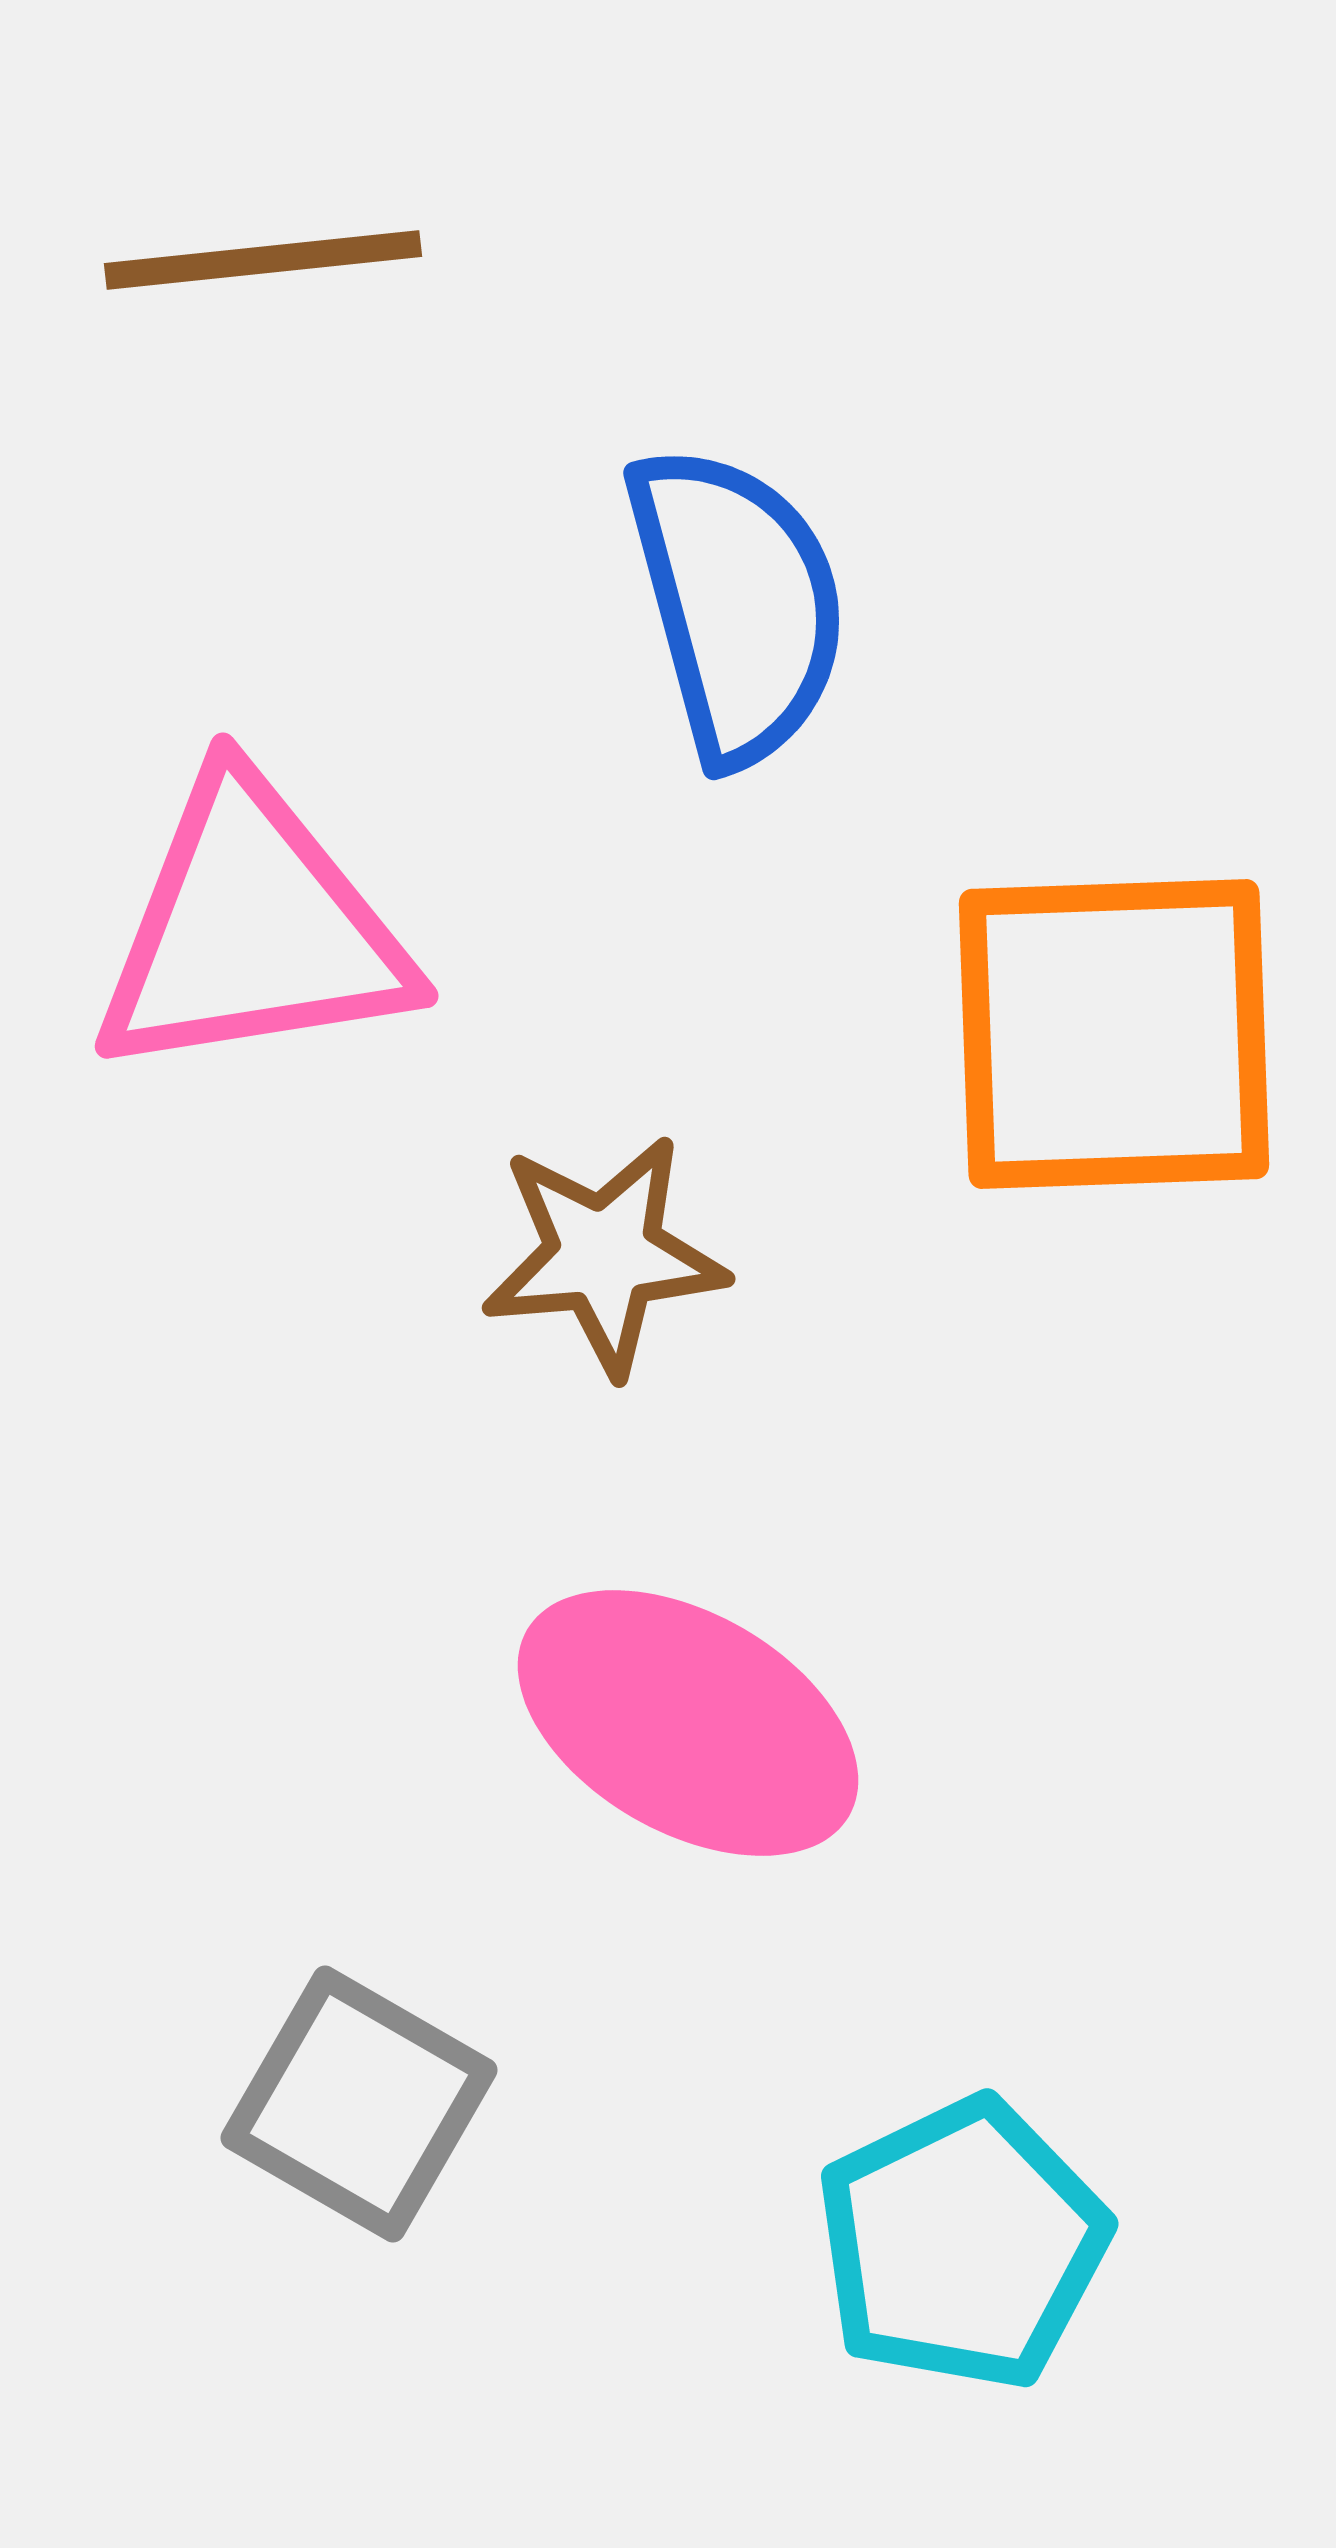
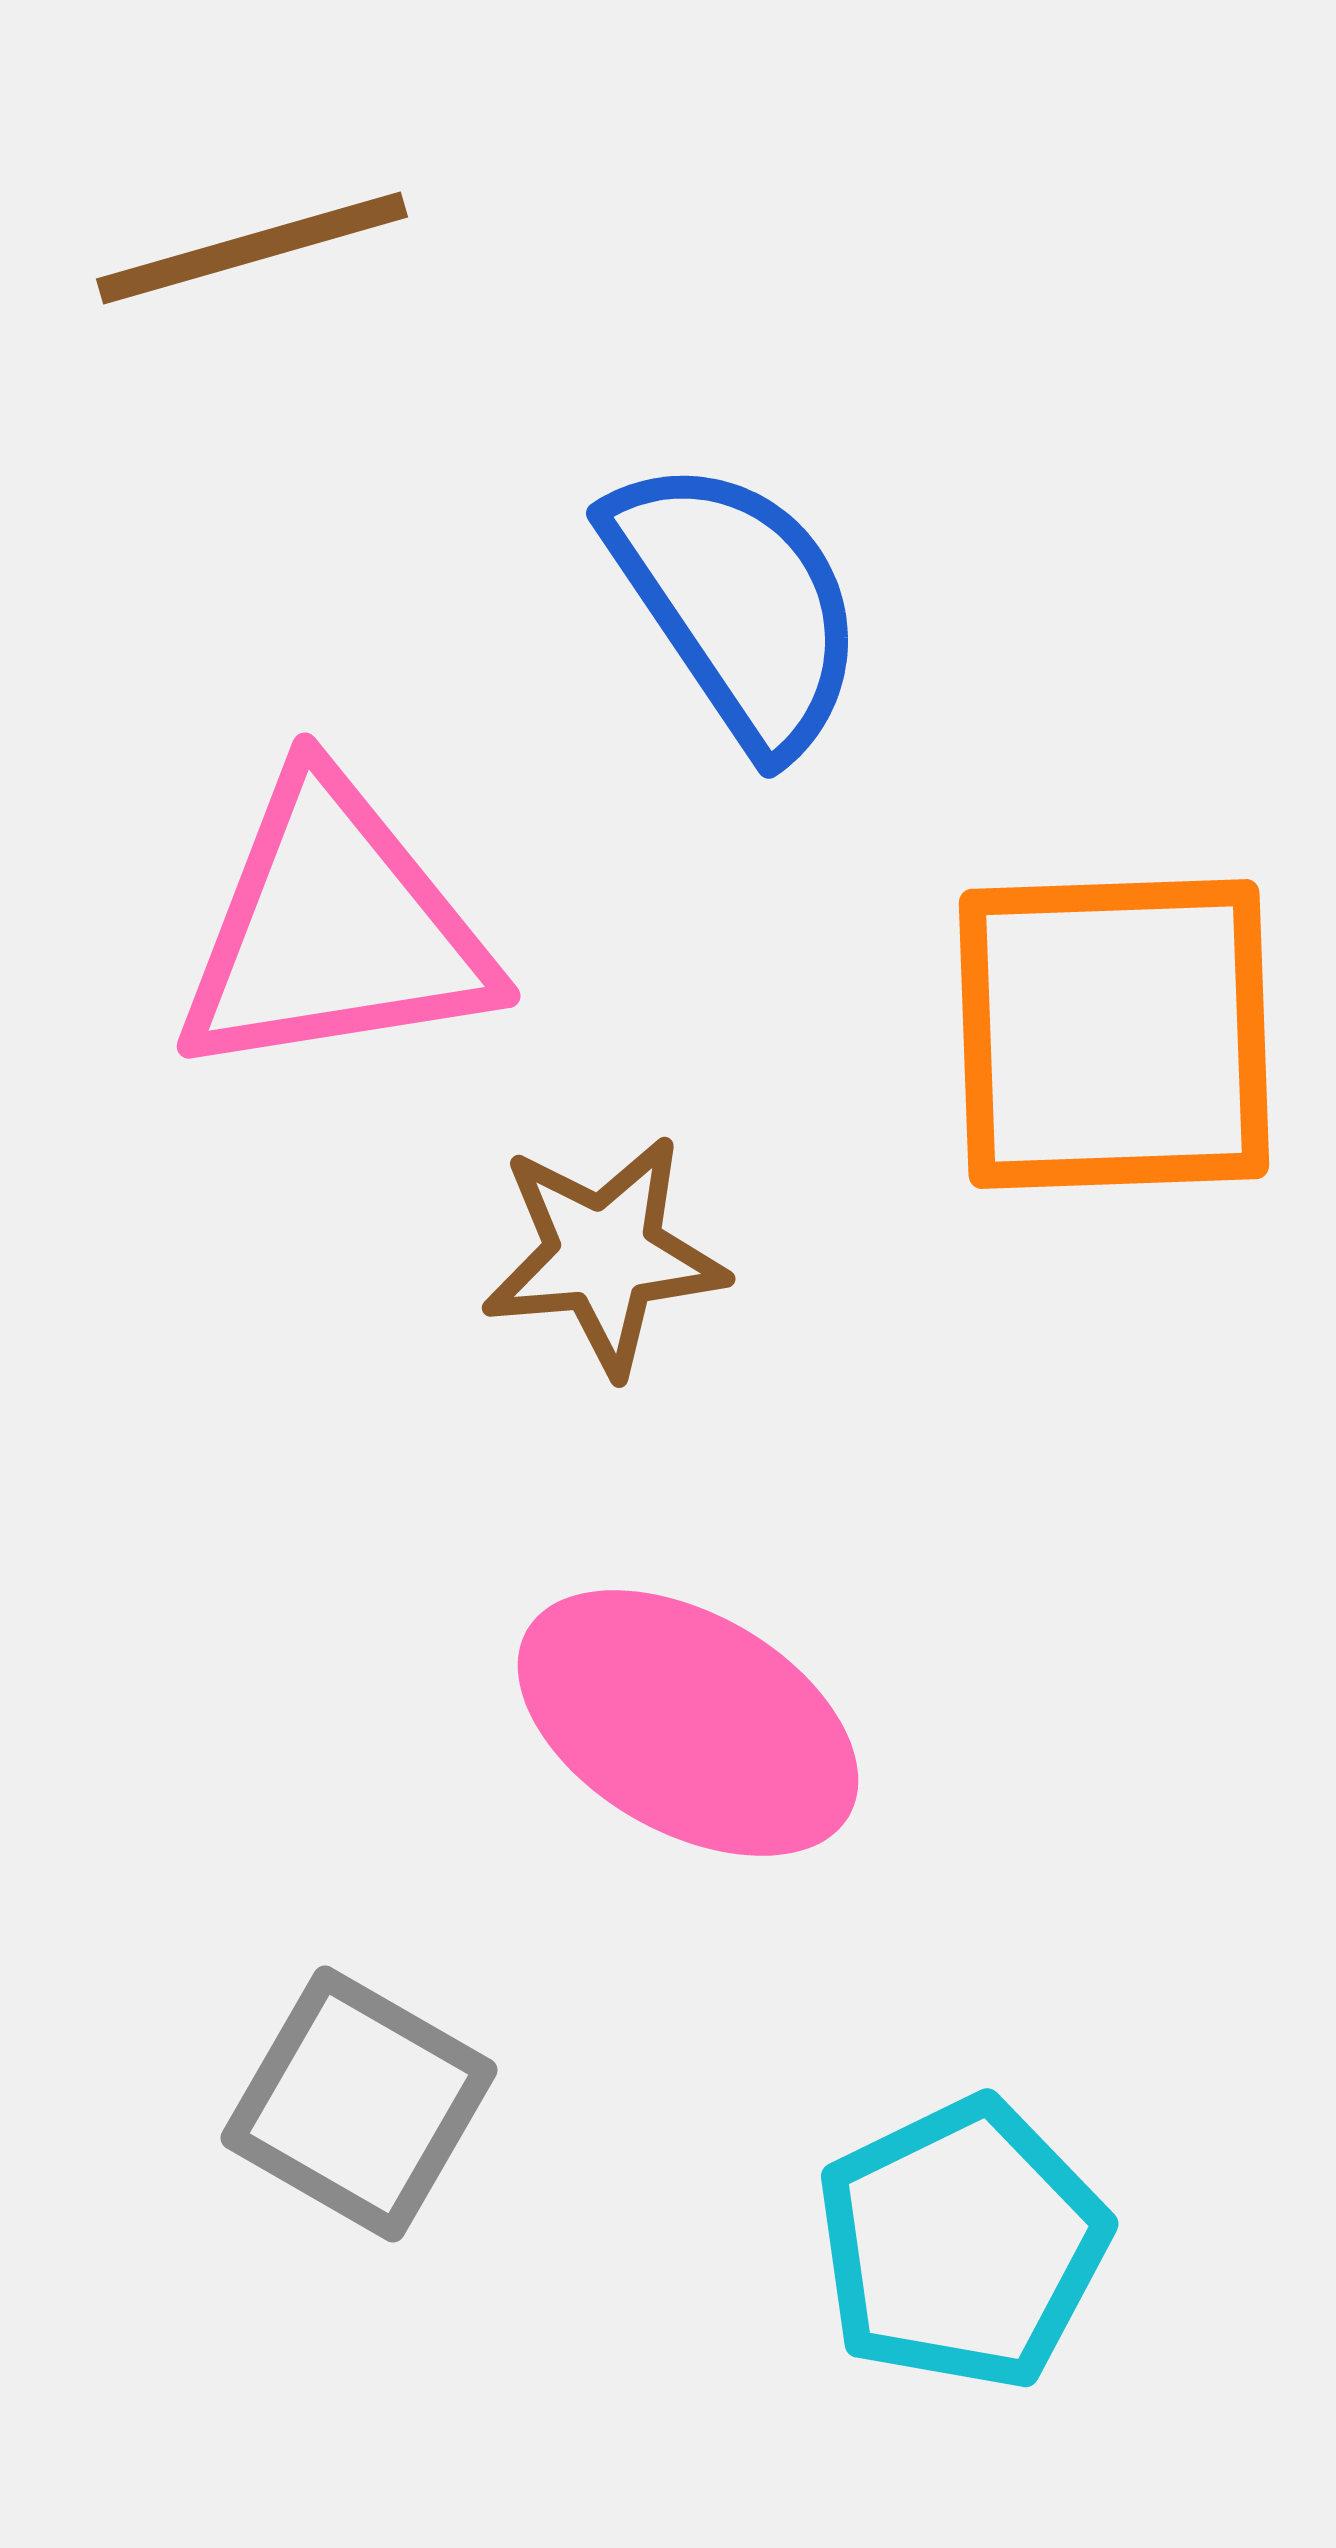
brown line: moved 11 px left, 12 px up; rotated 10 degrees counterclockwise
blue semicircle: rotated 19 degrees counterclockwise
pink triangle: moved 82 px right
